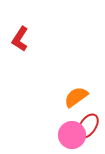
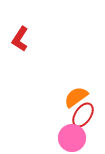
red ellipse: moved 5 px left, 11 px up
pink circle: moved 3 px down
